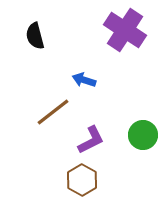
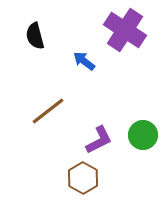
blue arrow: moved 19 px up; rotated 20 degrees clockwise
brown line: moved 5 px left, 1 px up
purple L-shape: moved 8 px right
brown hexagon: moved 1 px right, 2 px up
